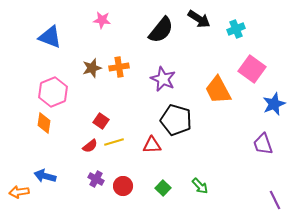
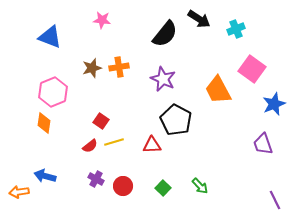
black semicircle: moved 4 px right, 4 px down
black pentagon: rotated 12 degrees clockwise
